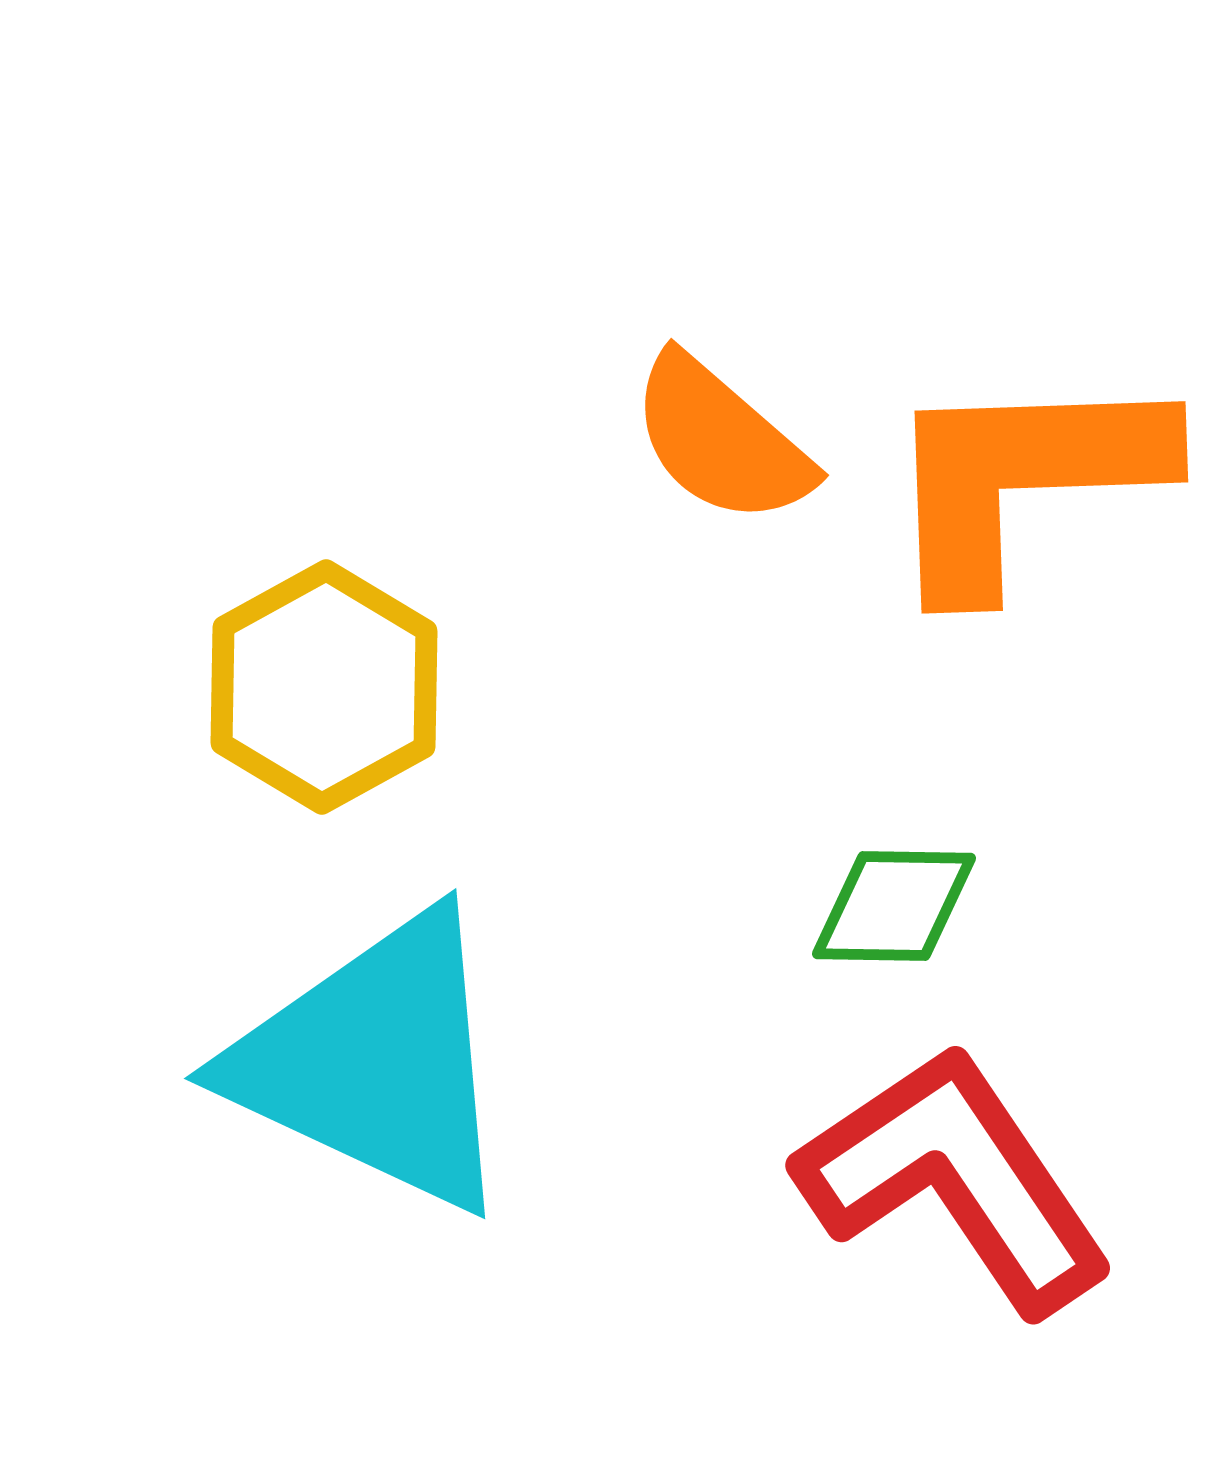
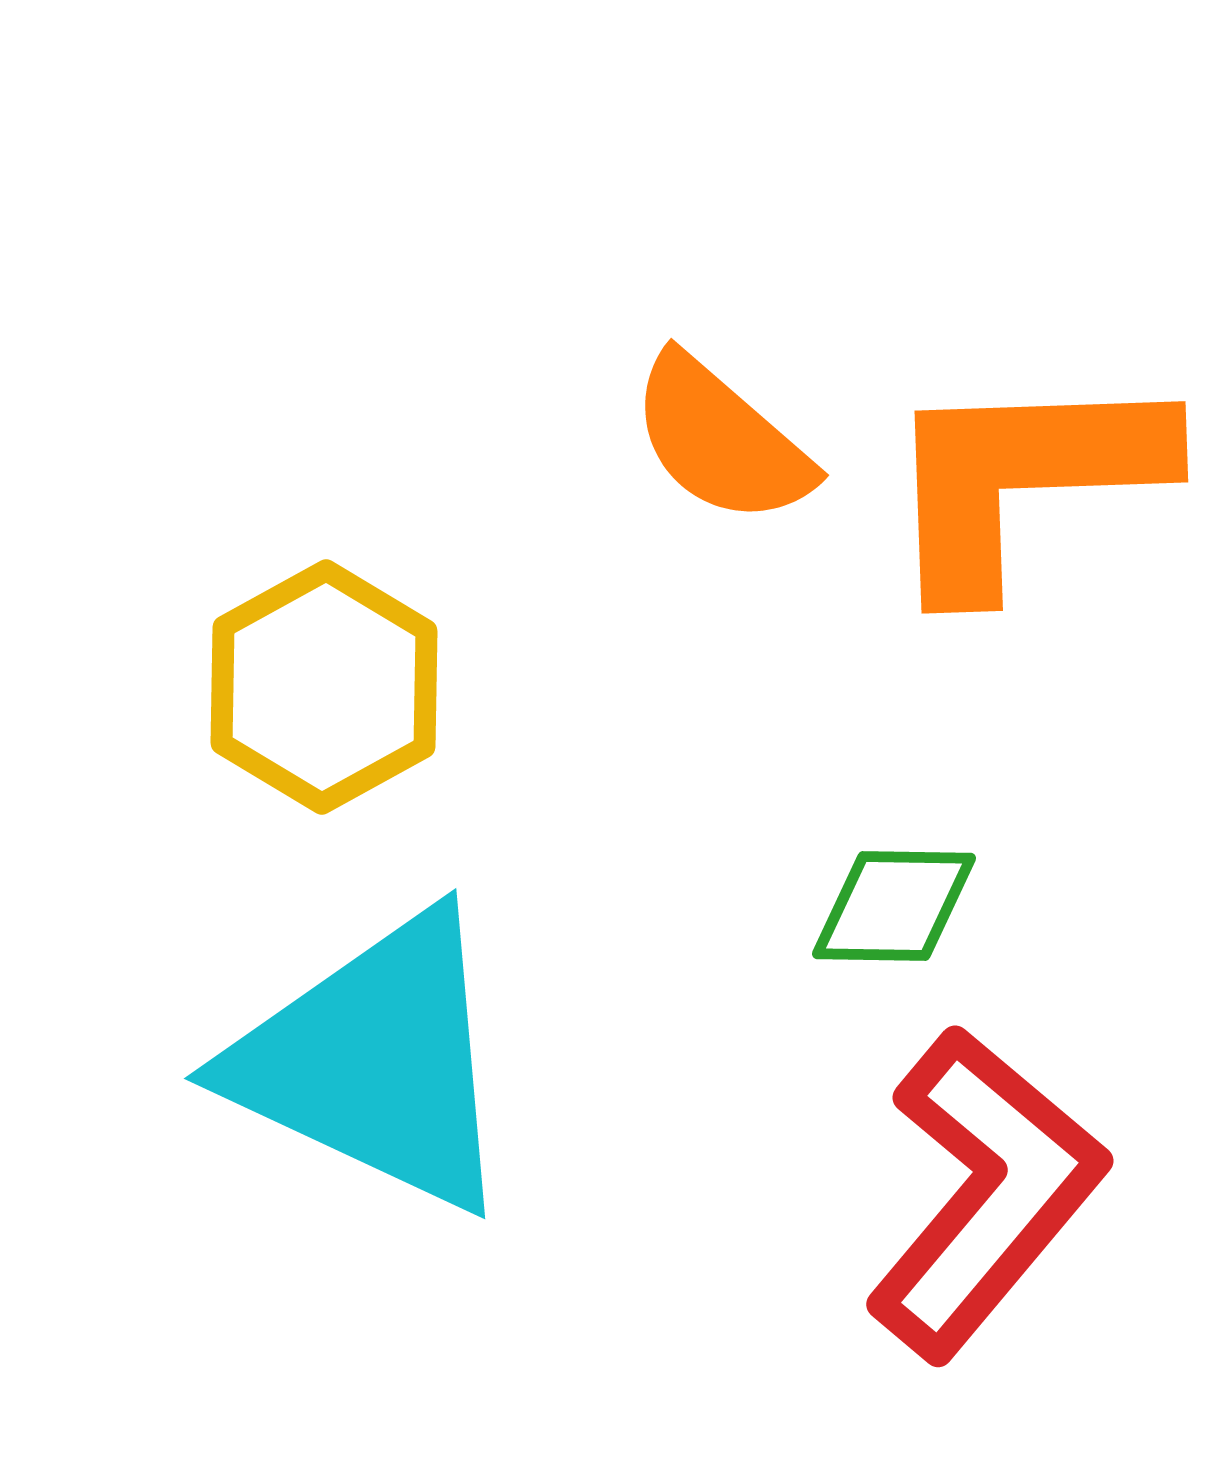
red L-shape: moved 30 px right, 14 px down; rotated 74 degrees clockwise
